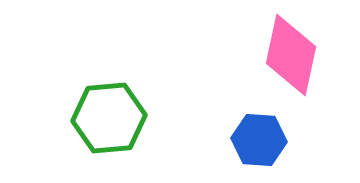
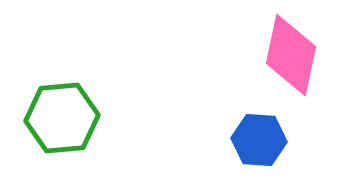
green hexagon: moved 47 px left
